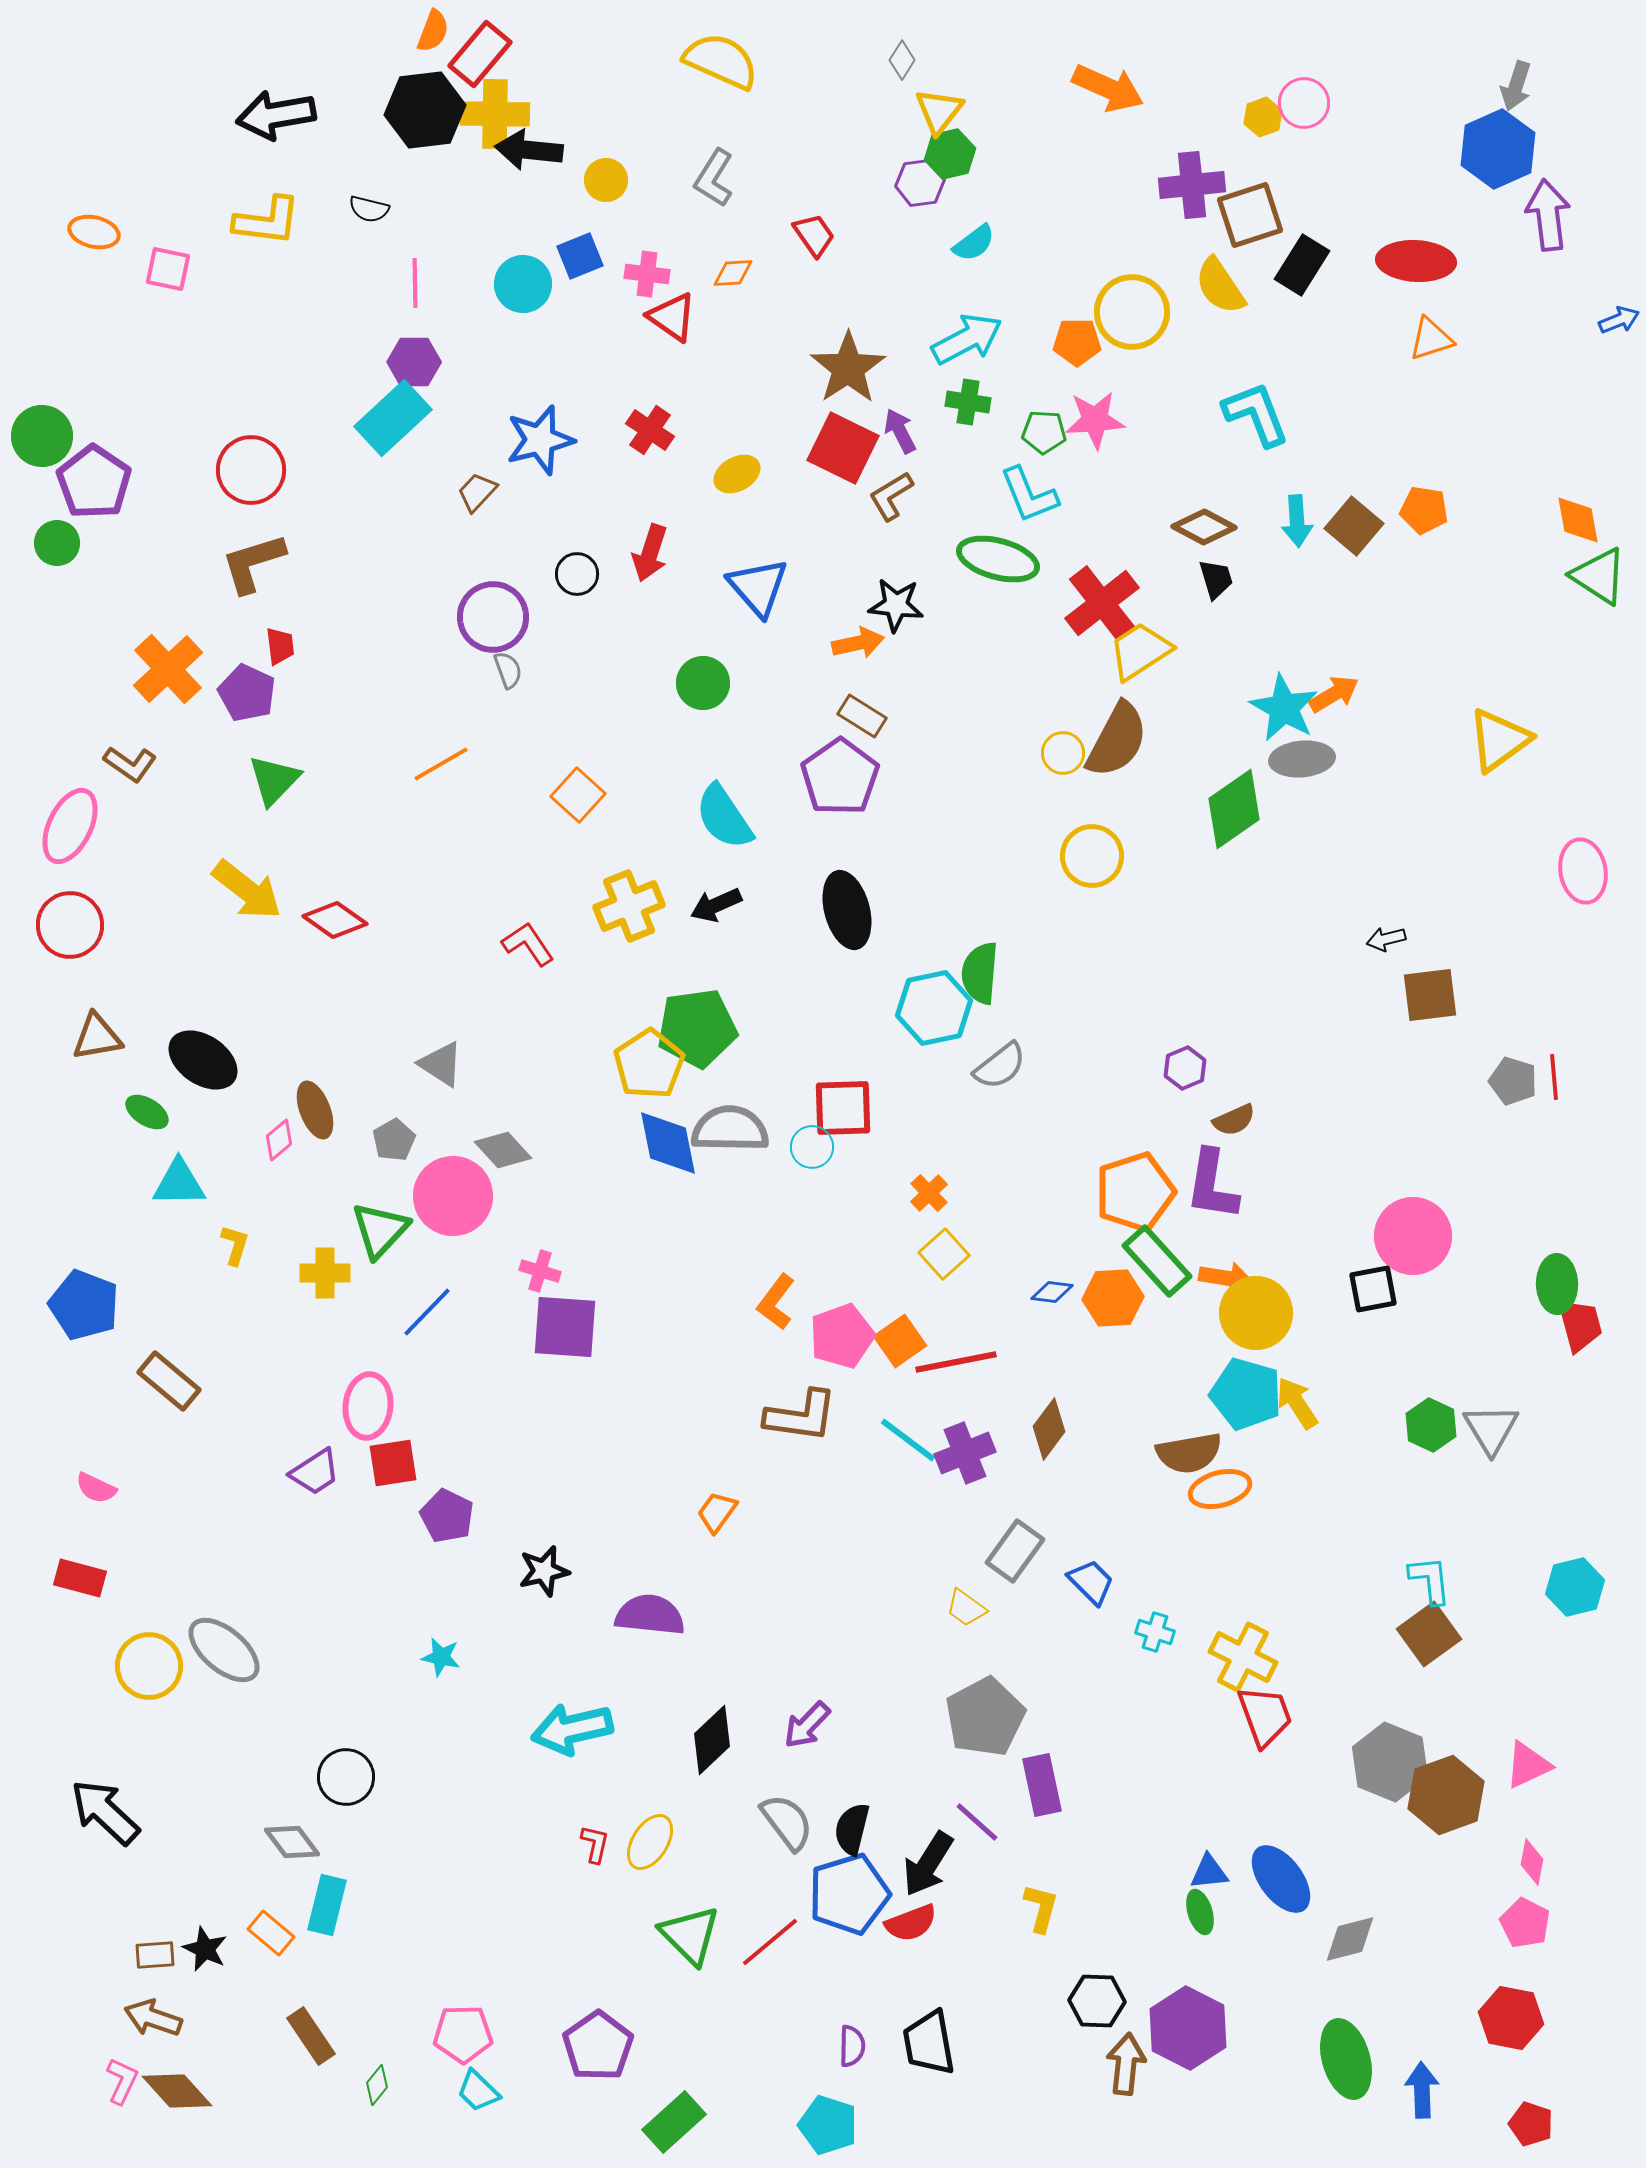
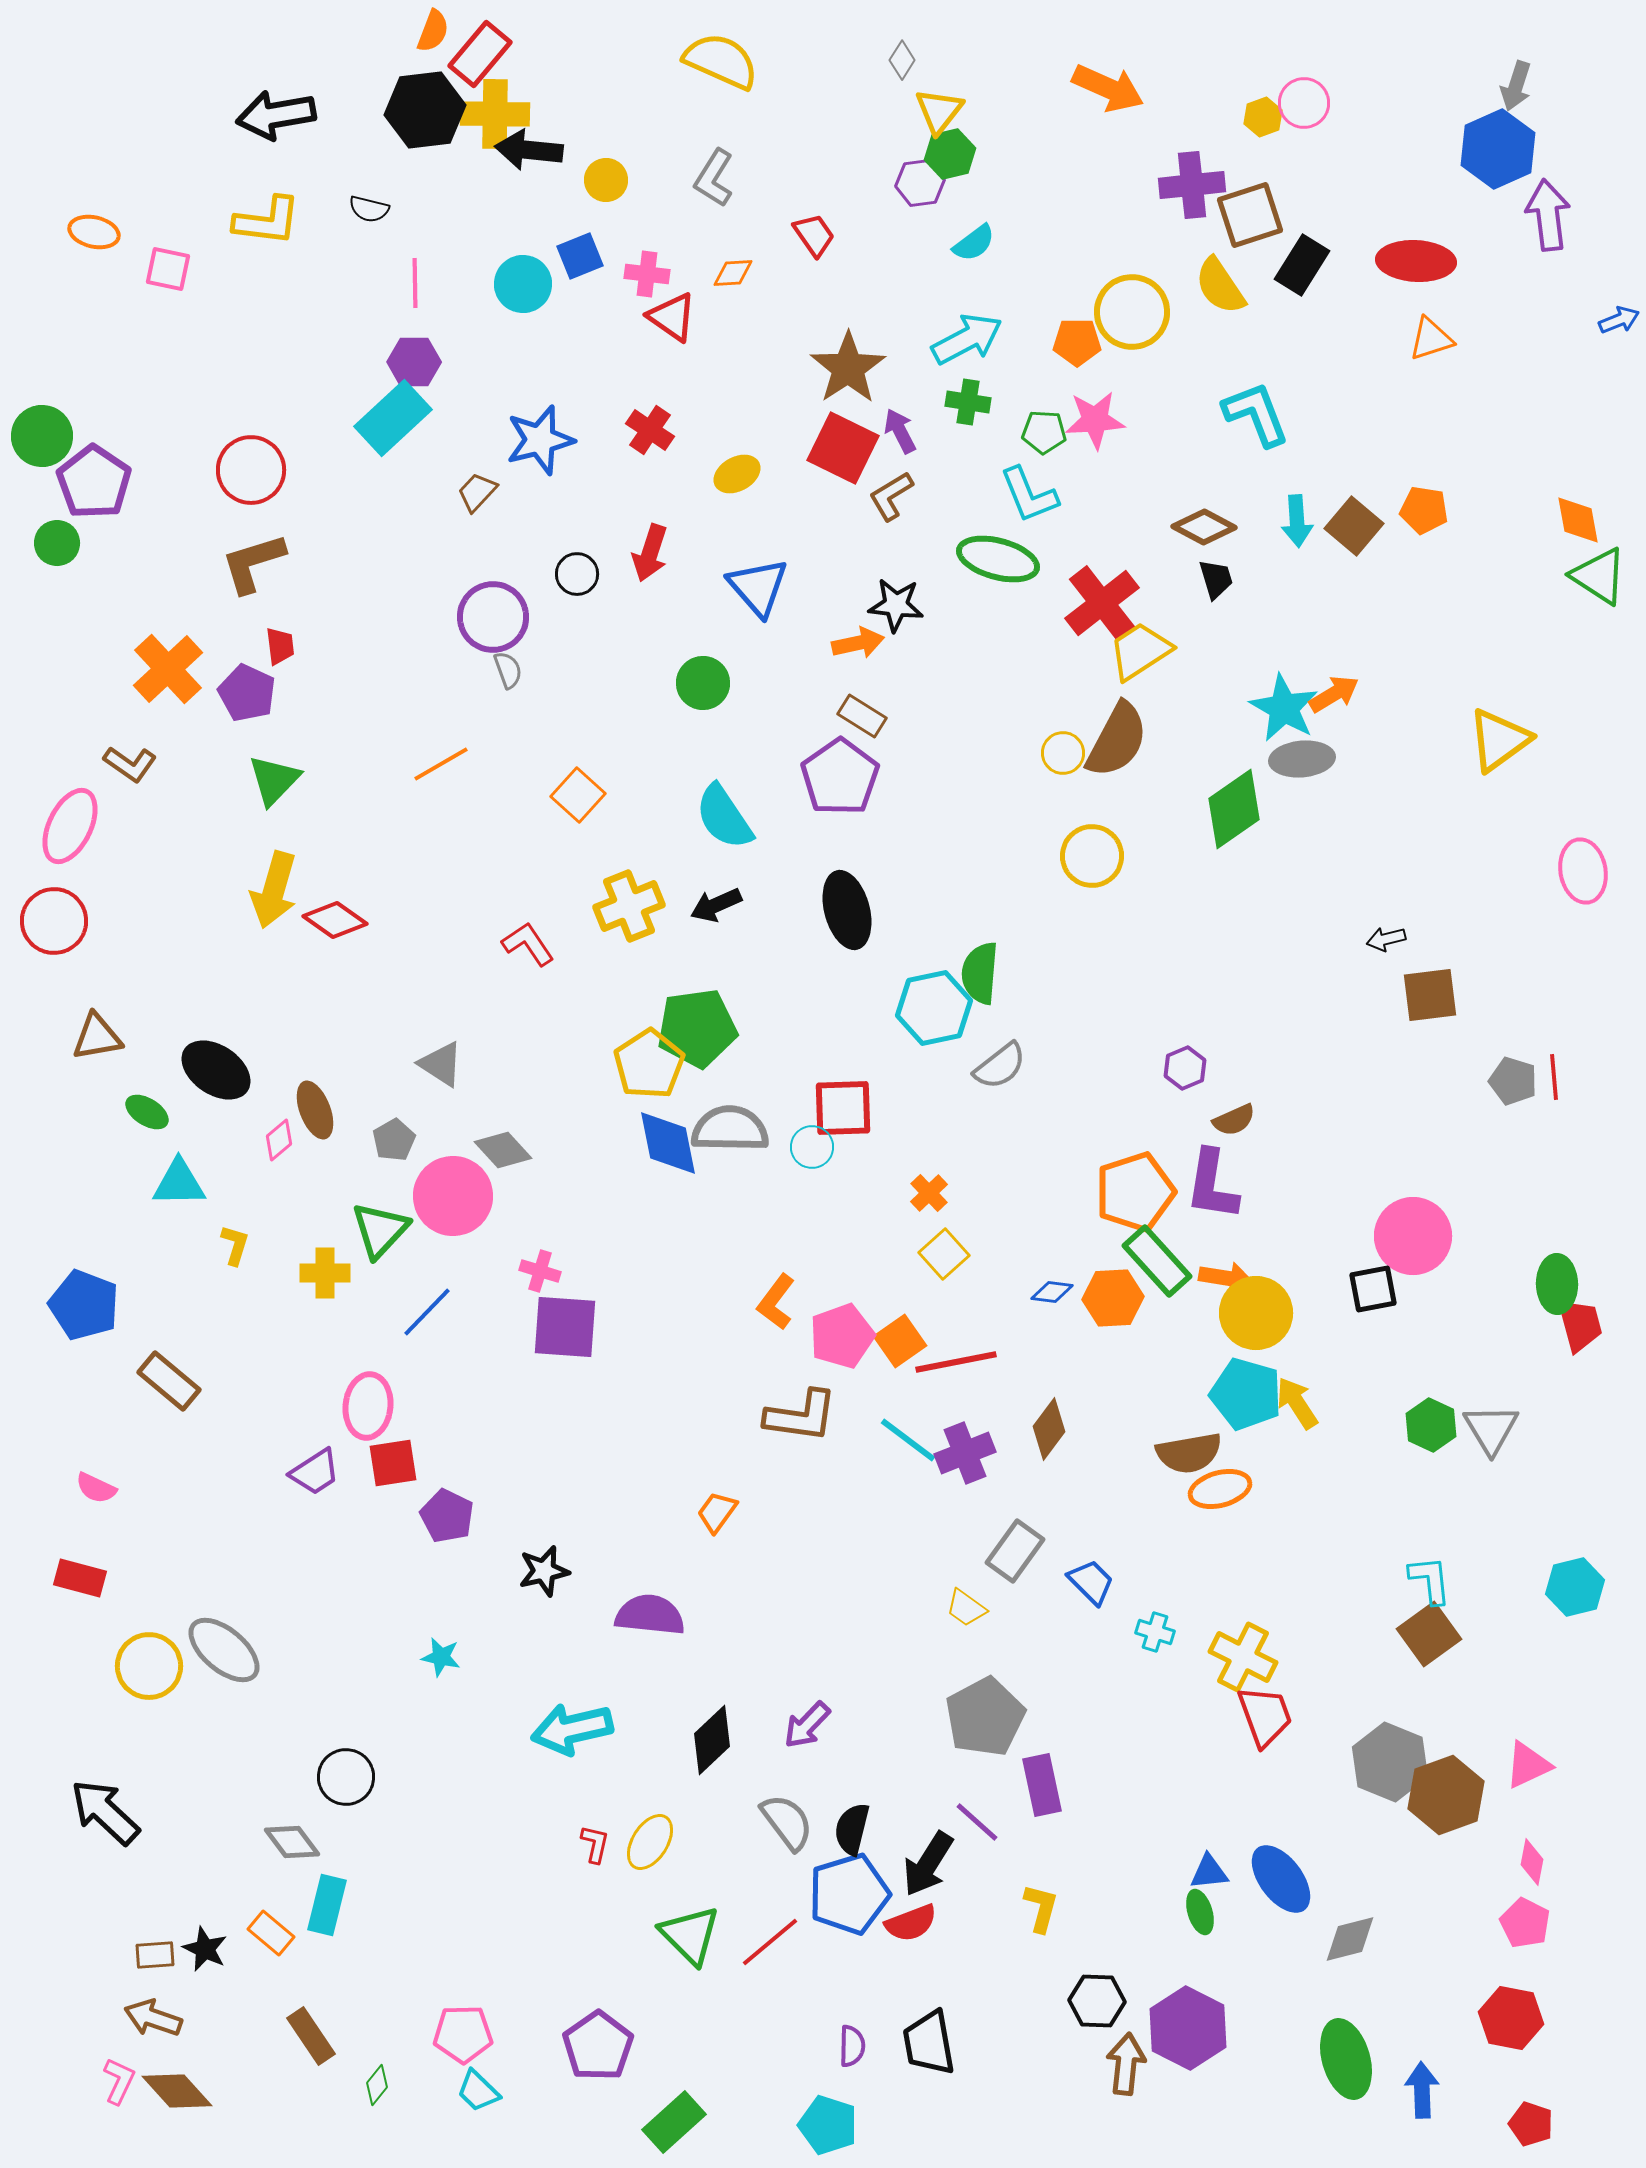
yellow arrow at (247, 890): moved 27 px right; rotated 68 degrees clockwise
red circle at (70, 925): moved 16 px left, 4 px up
black ellipse at (203, 1060): moved 13 px right, 10 px down
pink L-shape at (122, 2081): moved 3 px left
